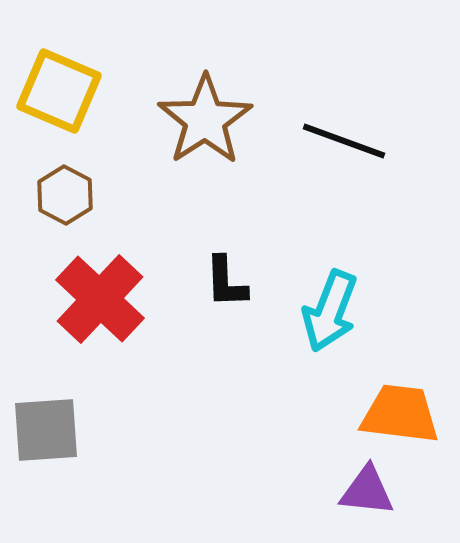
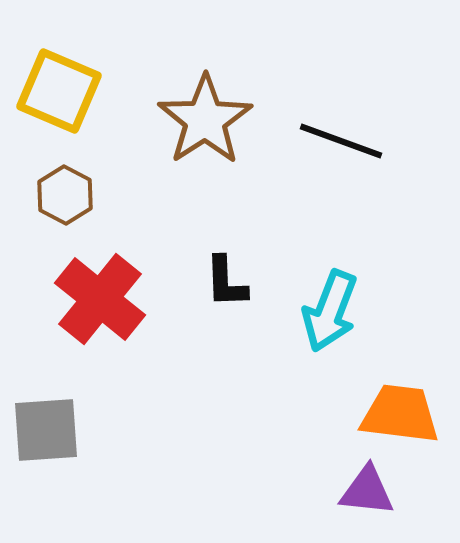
black line: moved 3 px left
red cross: rotated 4 degrees counterclockwise
